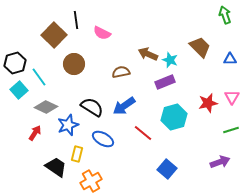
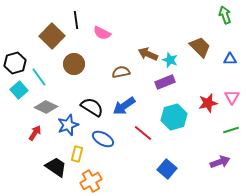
brown square: moved 2 px left, 1 px down
